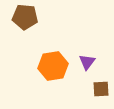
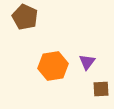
brown pentagon: rotated 20 degrees clockwise
